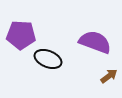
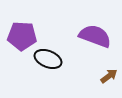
purple pentagon: moved 1 px right, 1 px down
purple semicircle: moved 6 px up
